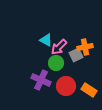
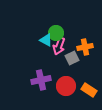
pink arrow: moved 1 px up; rotated 24 degrees counterclockwise
gray square: moved 4 px left, 3 px down
green circle: moved 30 px up
purple cross: rotated 36 degrees counterclockwise
